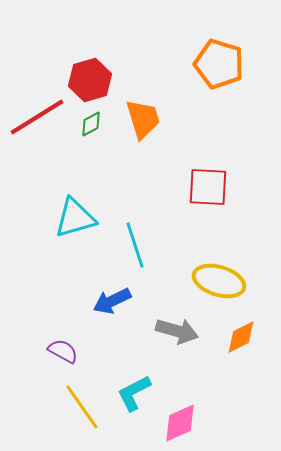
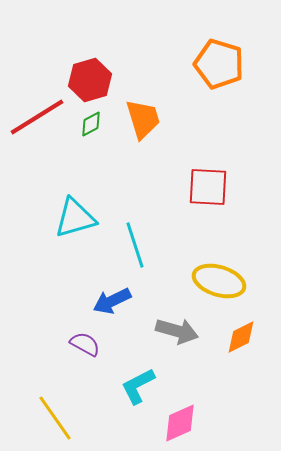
purple semicircle: moved 22 px right, 7 px up
cyan L-shape: moved 4 px right, 7 px up
yellow line: moved 27 px left, 11 px down
